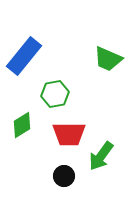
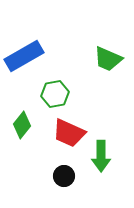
blue rectangle: rotated 21 degrees clockwise
green diamond: rotated 20 degrees counterclockwise
red trapezoid: moved 1 px up; rotated 24 degrees clockwise
green arrow: rotated 36 degrees counterclockwise
